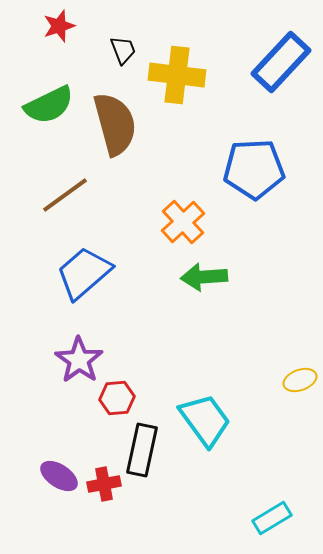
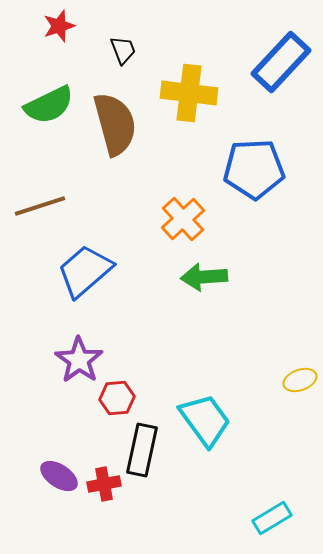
yellow cross: moved 12 px right, 18 px down
brown line: moved 25 px left, 11 px down; rotated 18 degrees clockwise
orange cross: moved 3 px up
blue trapezoid: moved 1 px right, 2 px up
